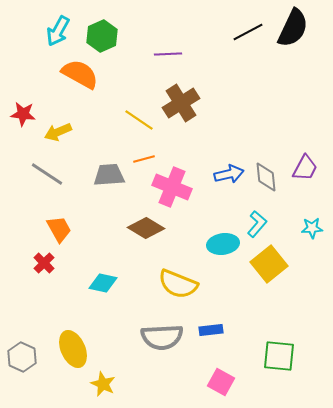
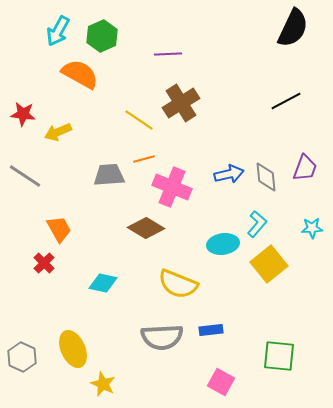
black line: moved 38 px right, 69 px down
purple trapezoid: rotated 8 degrees counterclockwise
gray line: moved 22 px left, 2 px down
